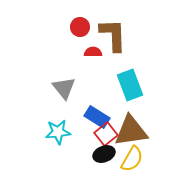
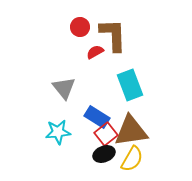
red semicircle: moved 2 px right; rotated 30 degrees counterclockwise
